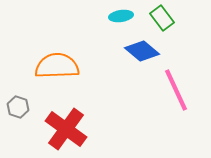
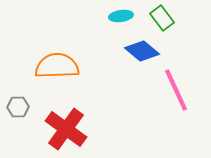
gray hexagon: rotated 20 degrees counterclockwise
